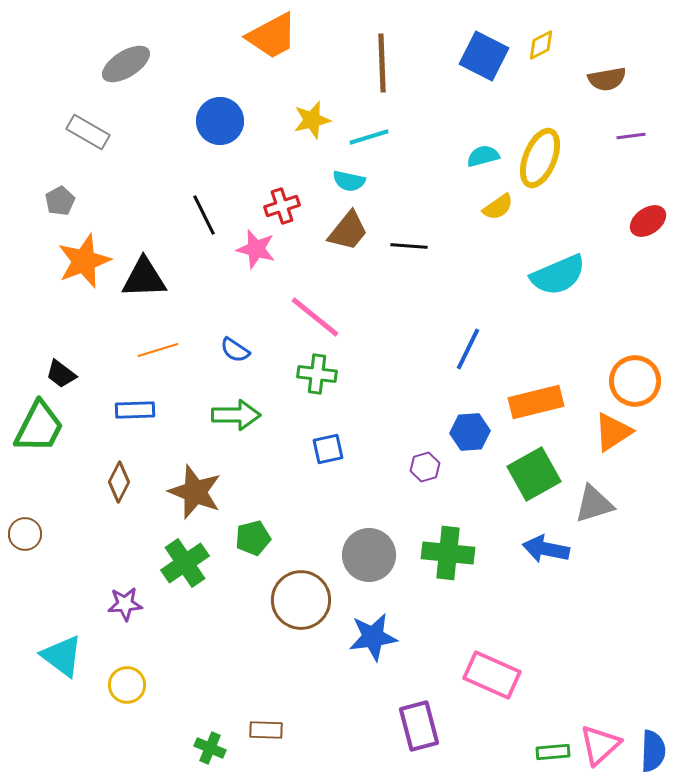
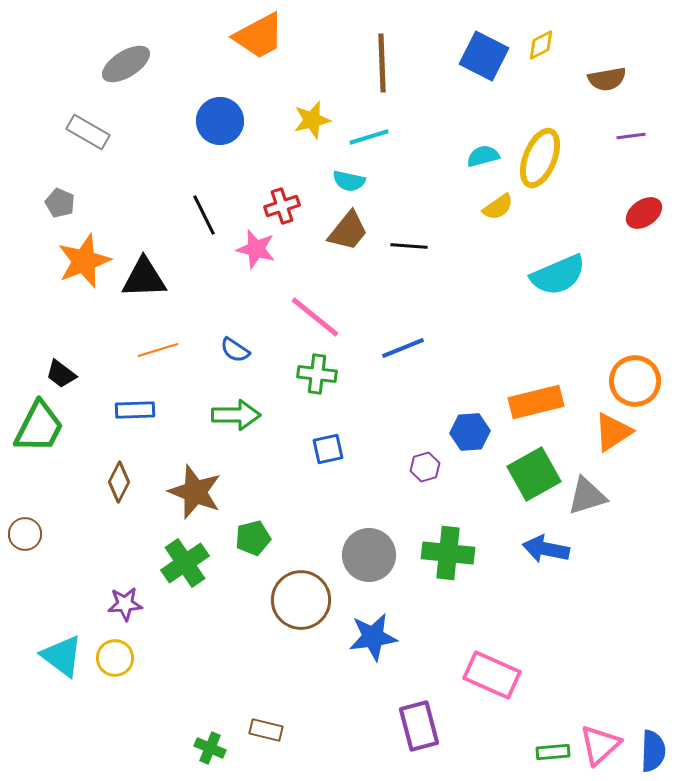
orange trapezoid at (272, 36): moved 13 px left
gray pentagon at (60, 201): moved 2 px down; rotated 20 degrees counterclockwise
red ellipse at (648, 221): moved 4 px left, 8 px up
blue line at (468, 349): moved 65 px left, 1 px up; rotated 42 degrees clockwise
gray triangle at (594, 504): moved 7 px left, 8 px up
yellow circle at (127, 685): moved 12 px left, 27 px up
brown rectangle at (266, 730): rotated 12 degrees clockwise
